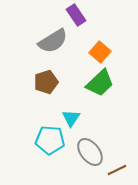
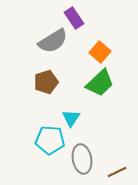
purple rectangle: moved 2 px left, 3 px down
gray ellipse: moved 8 px left, 7 px down; rotated 28 degrees clockwise
brown line: moved 2 px down
